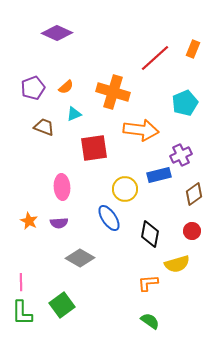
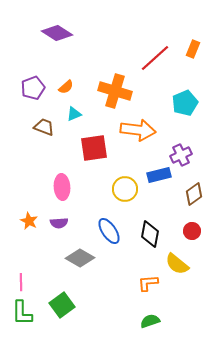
purple diamond: rotated 8 degrees clockwise
orange cross: moved 2 px right, 1 px up
orange arrow: moved 3 px left
blue ellipse: moved 13 px down
yellow semicircle: rotated 55 degrees clockwise
green semicircle: rotated 54 degrees counterclockwise
